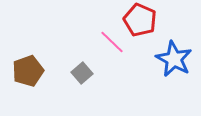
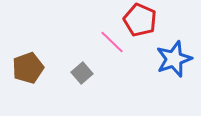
blue star: rotated 24 degrees clockwise
brown pentagon: moved 3 px up
